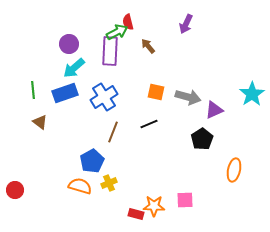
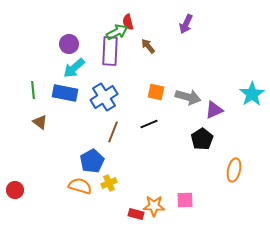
blue rectangle: rotated 30 degrees clockwise
